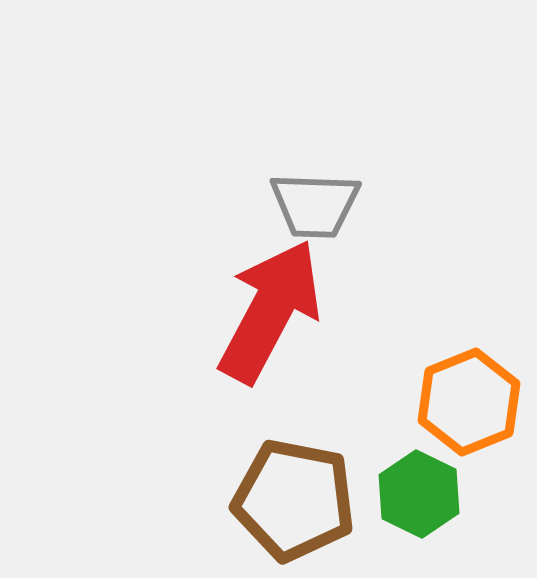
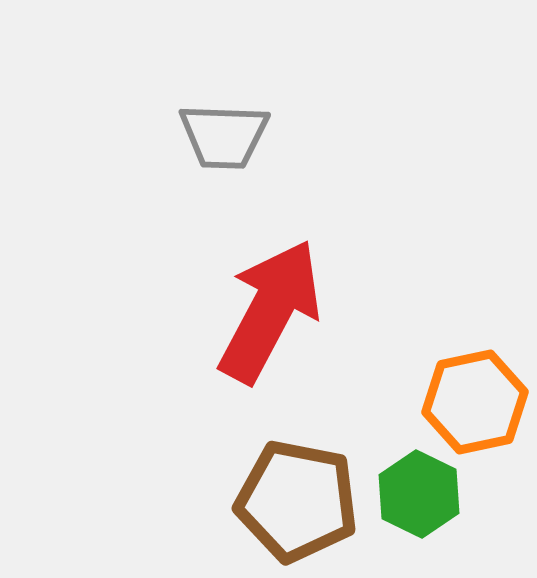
gray trapezoid: moved 91 px left, 69 px up
orange hexagon: moved 6 px right; rotated 10 degrees clockwise
brown pentagon: moved 3 px right, 1 px down
